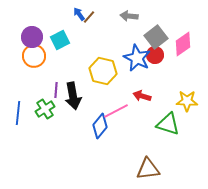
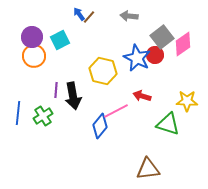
gray square: moved 6 px right
green cross: moved 2 px left, 7 px down
